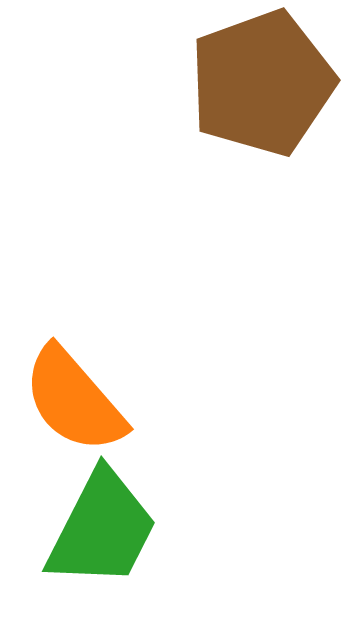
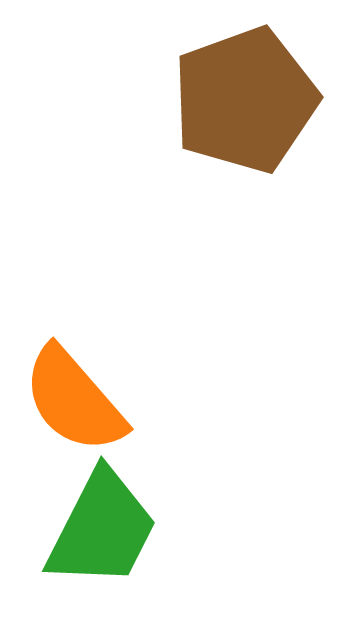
brown pentagon: moved 17 px left, 17 px down
